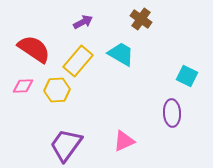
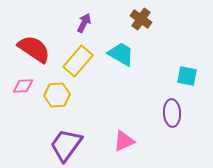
purple arrow: moved 1 px right, 1 px down; rotated 36 degrees counterclockwise
cyan square: rotated 15 degrees counterclockwise
yellow hexagon: moved 5 px down
